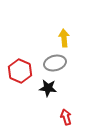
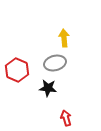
red hexagon: moved 3 px left, 1 px up
red arrow: moved 1 px down
